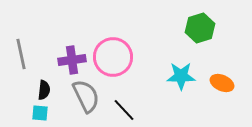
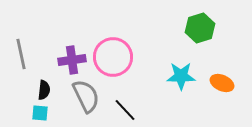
black line: moved 1 px right
